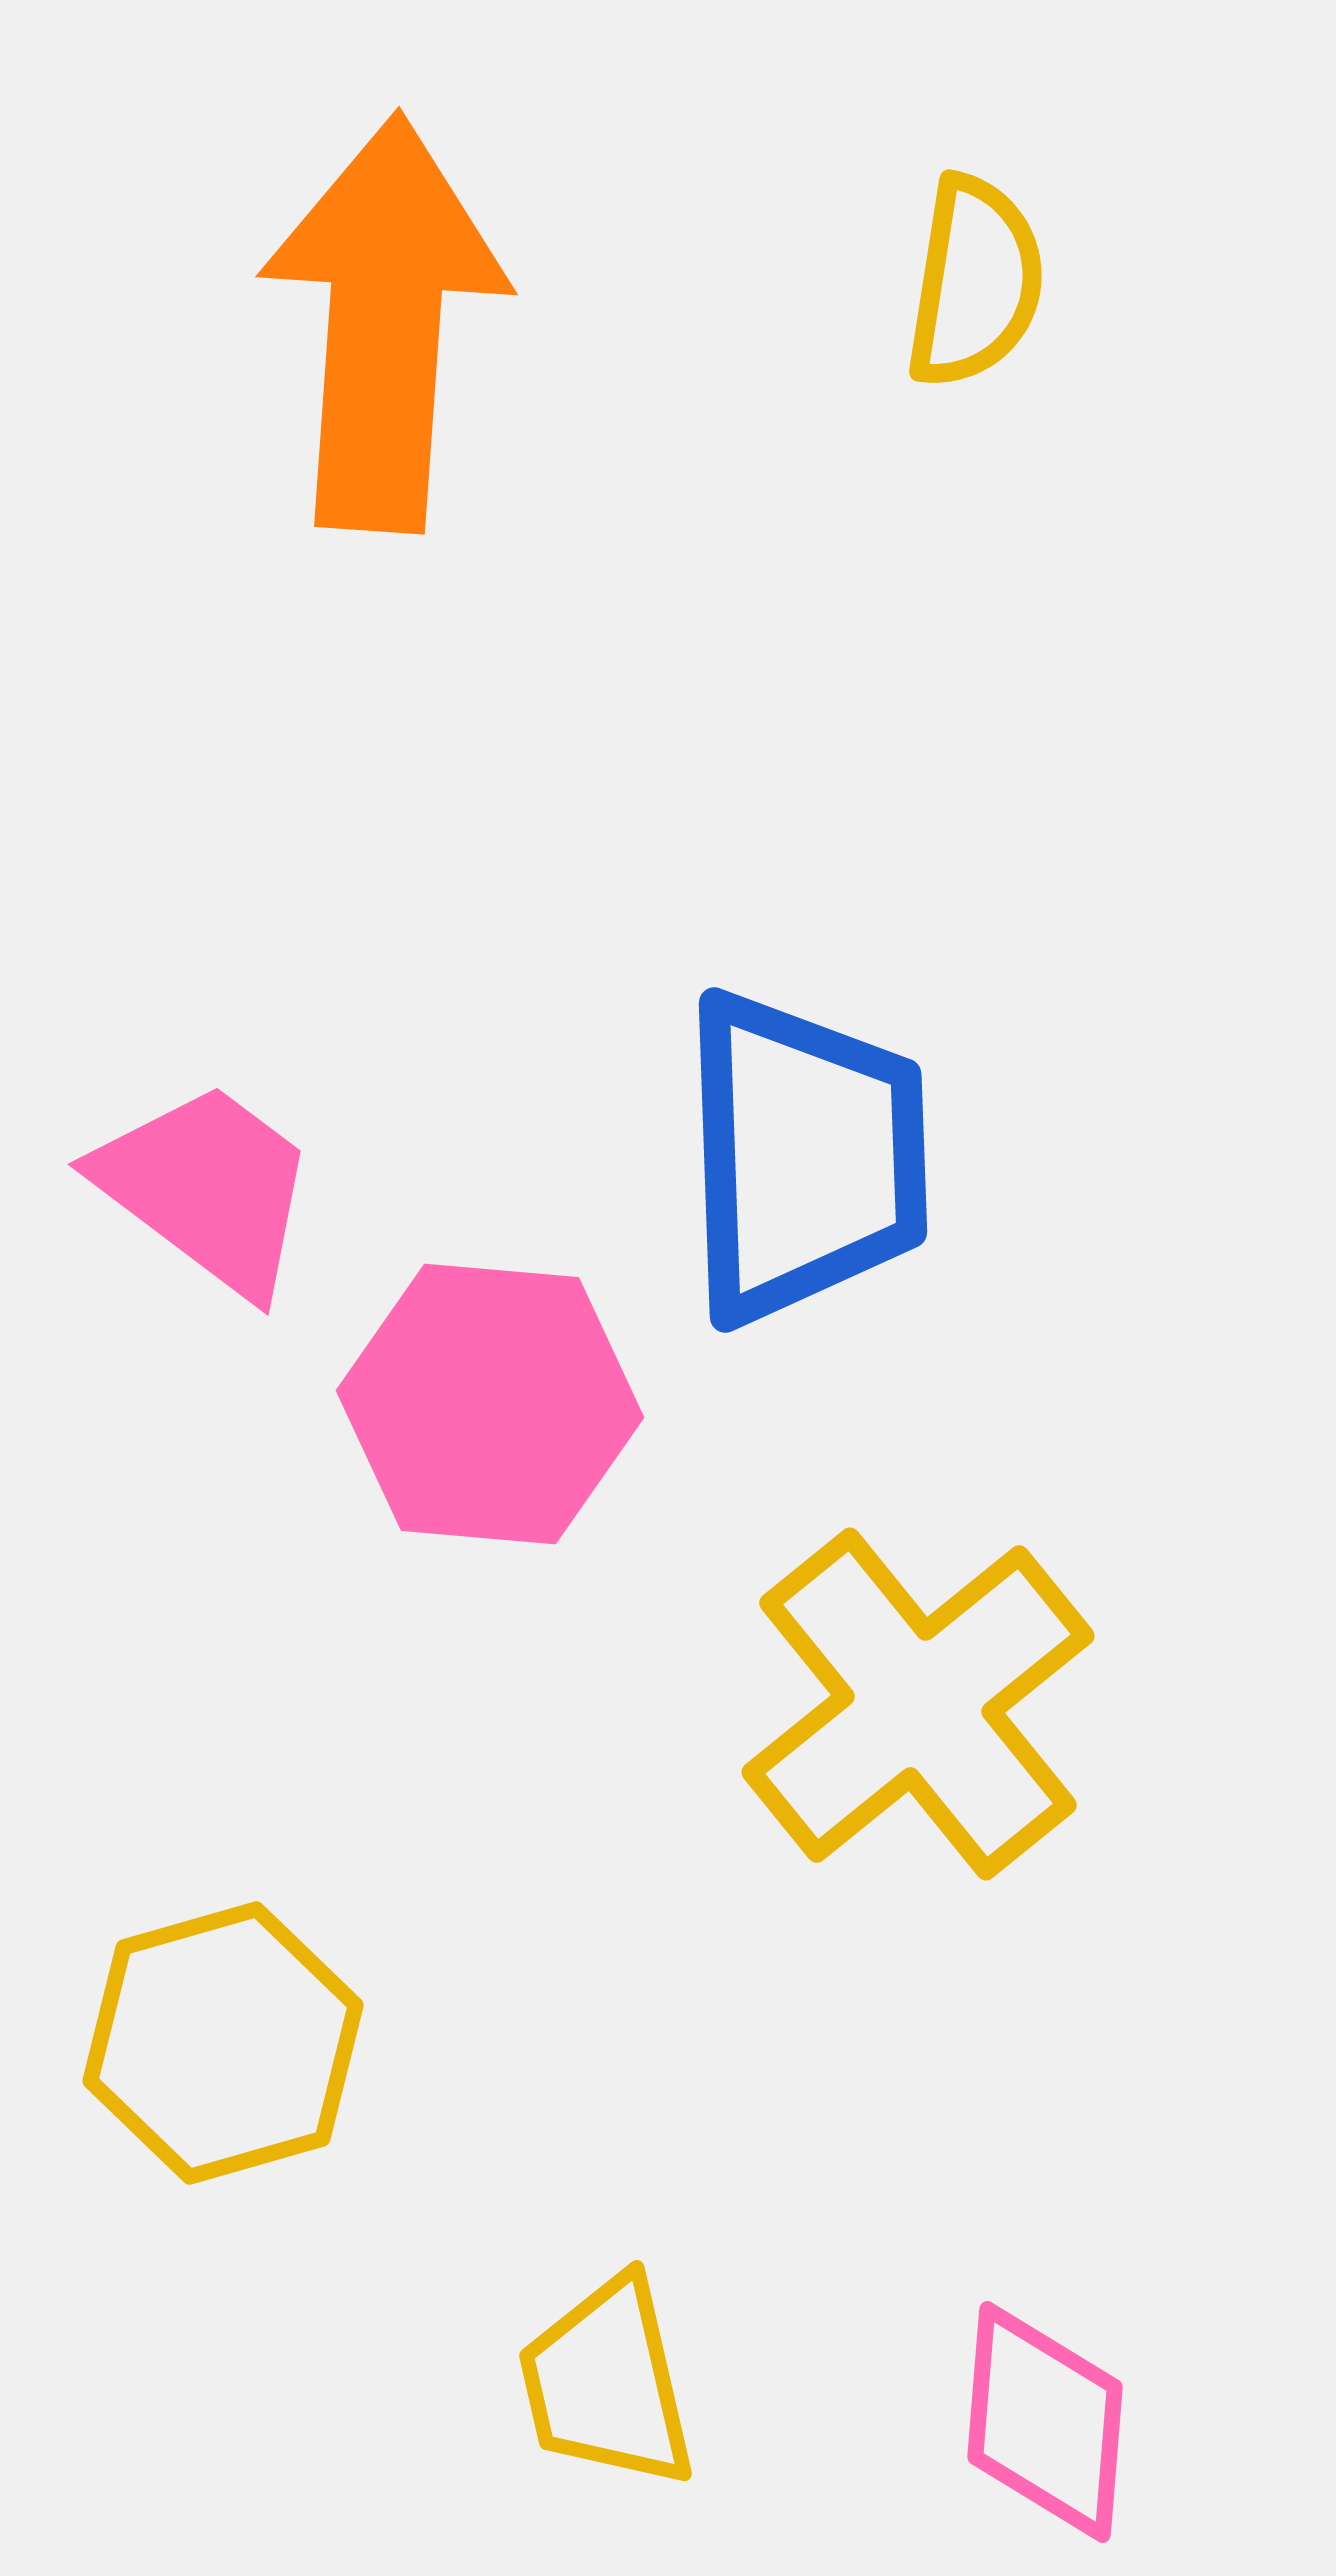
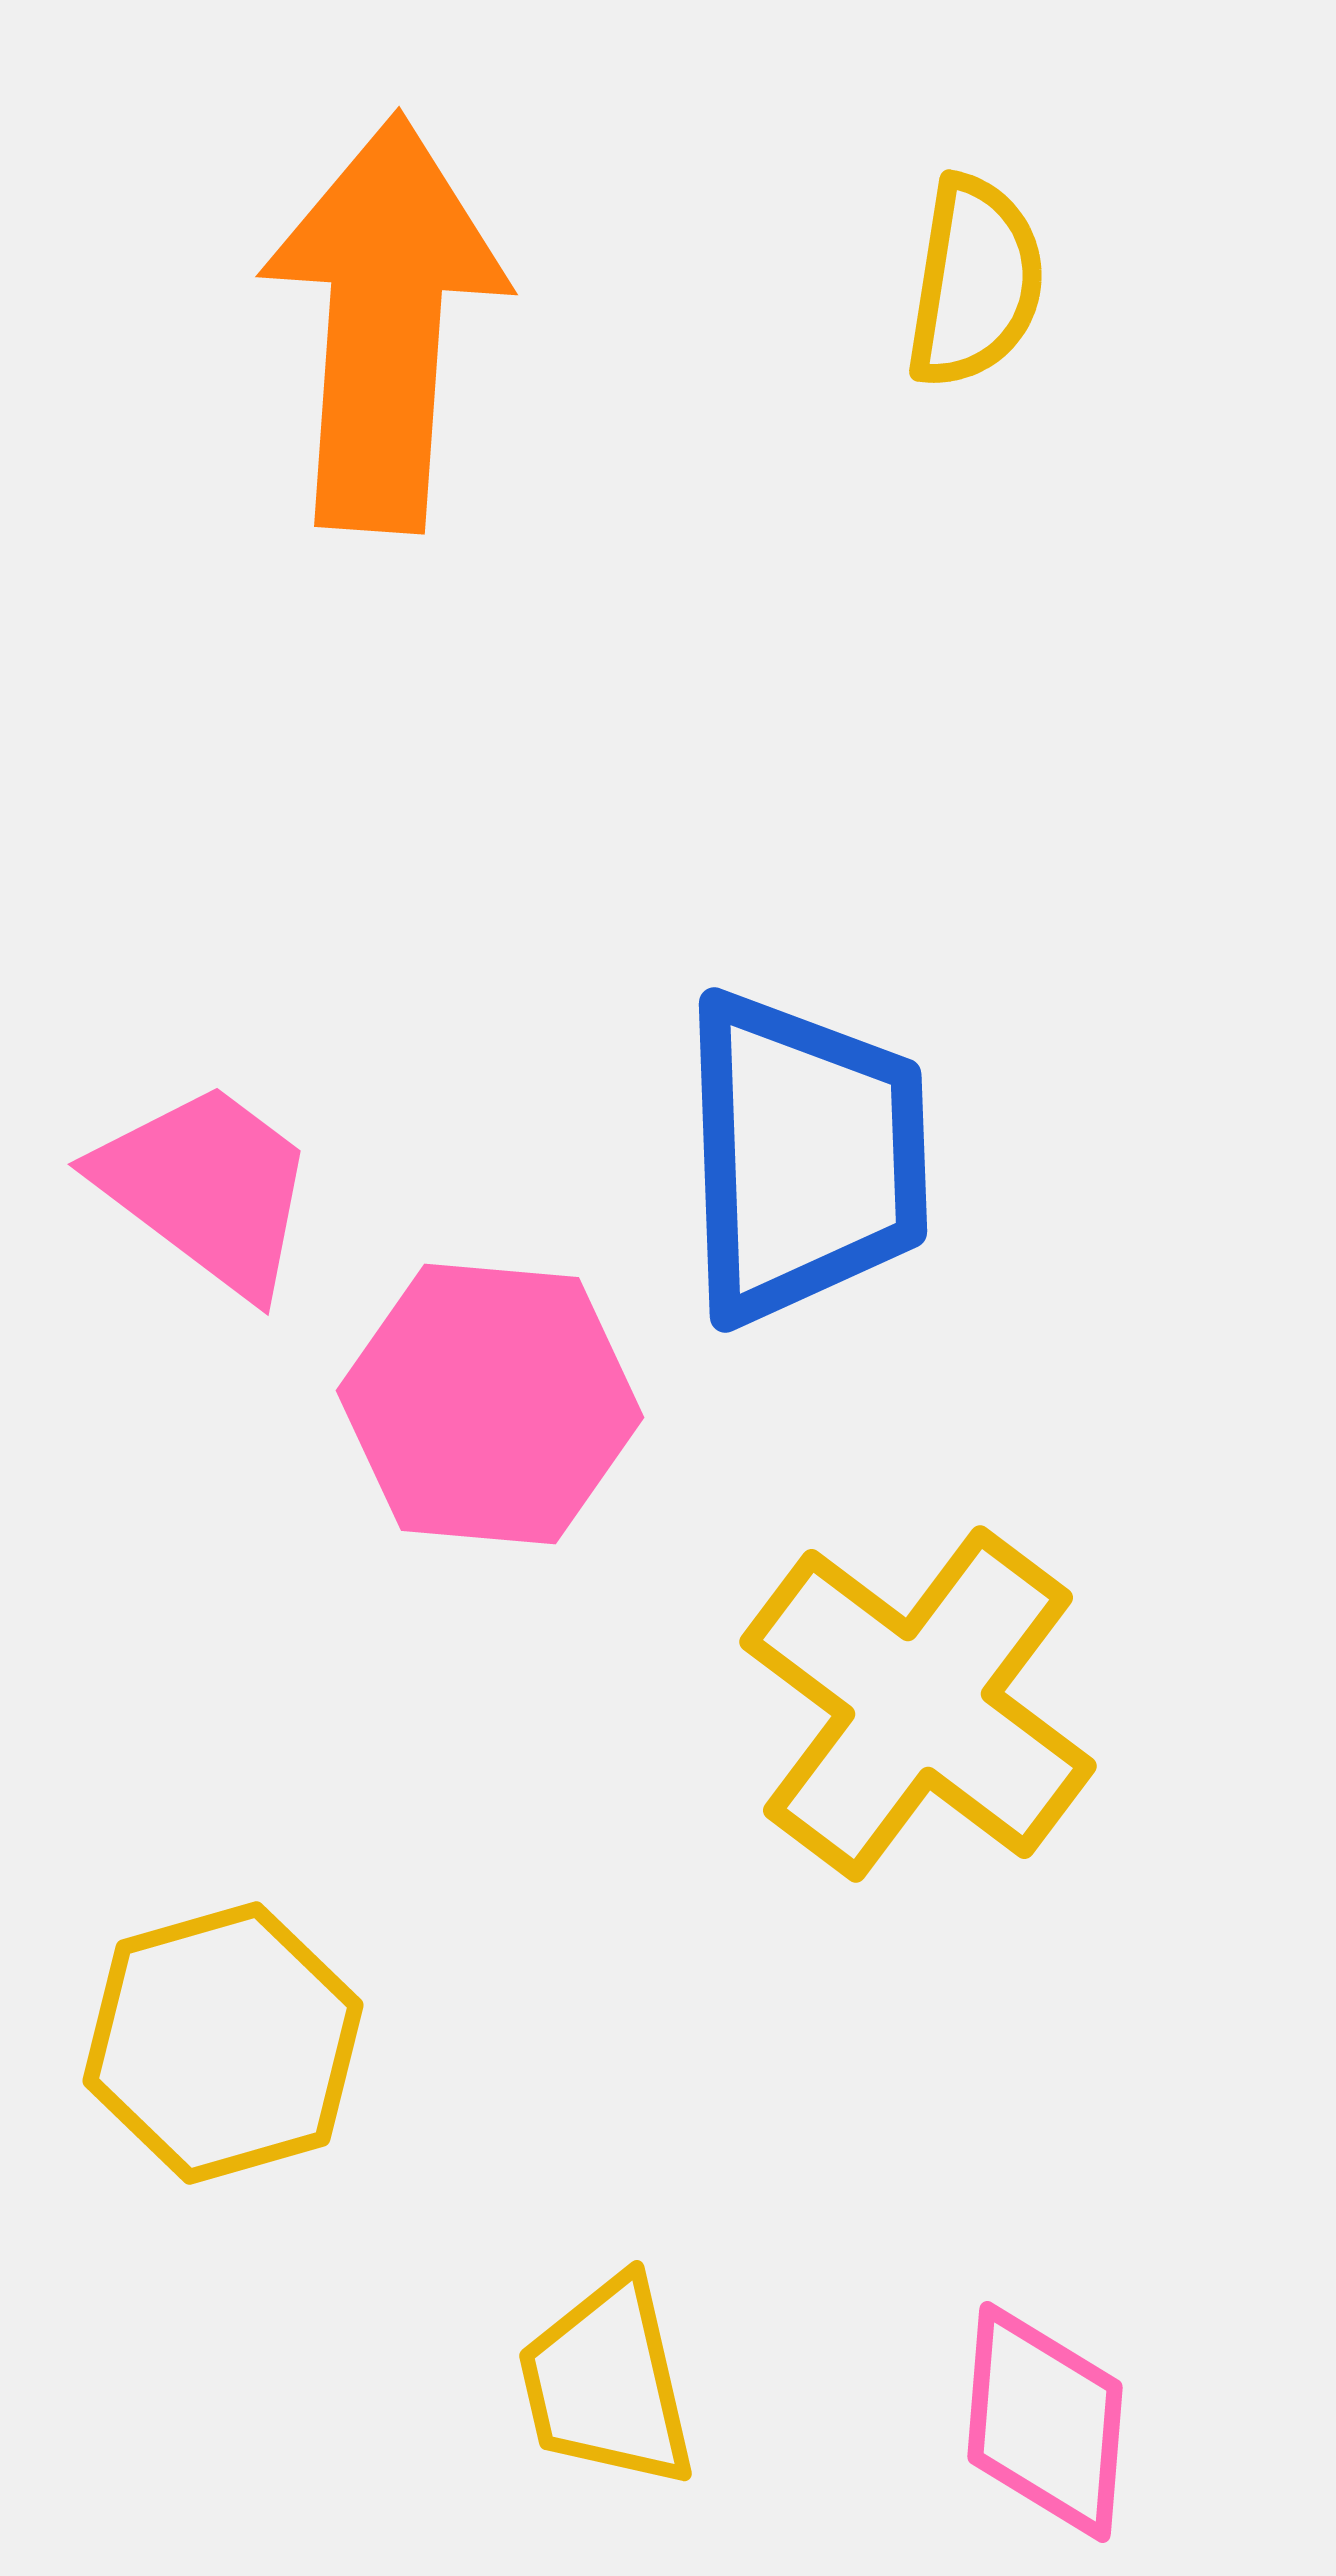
yellow cross: rotated 14 degrees counterclockwise
